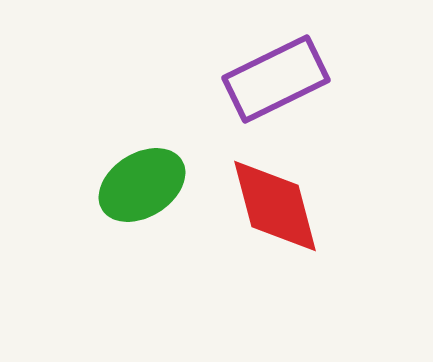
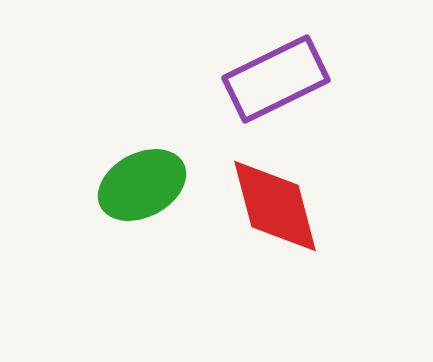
green ellipse: rotated 4 degrees clockwise
